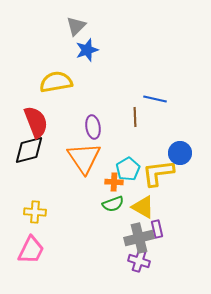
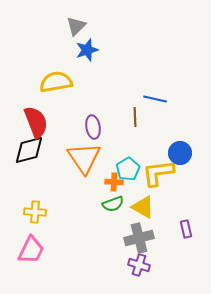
purple rectangle: moved 29 px right
purple cross: moved 4 px down
